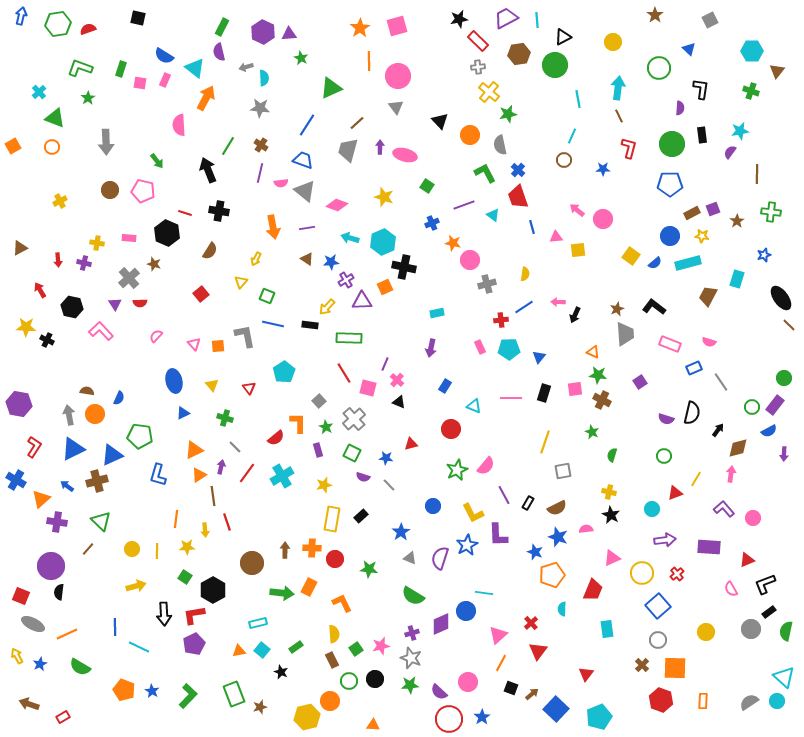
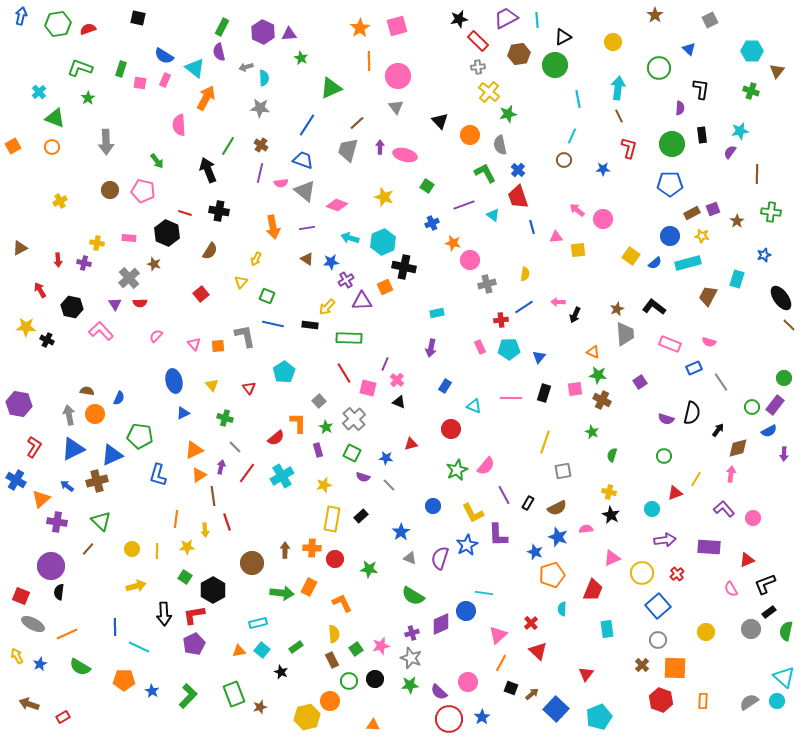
red triangle at (538, 651): rotated 24 degrees counterclockwise
orange pentagon at (124, 690): moved 10 px up; rotated 20 degrees counterclockwise
